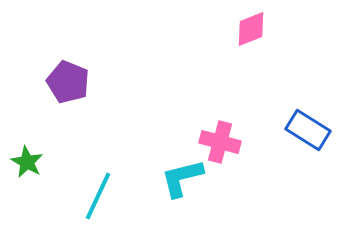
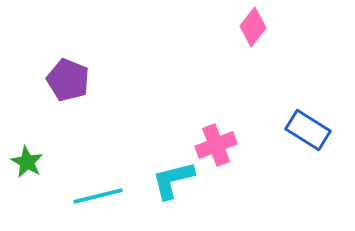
pink diamond: moved 2 px right, 2 px up; rotated 30 degrees counterclockwise
purple pentagon: moved 2 px up
pink cross: moved 4 px left, 3 px down; rotated 36 degrees counterclockwise
cyan L-shape: moved 9 px left, 2 px down
cyan line: rotated 51 degrees clockwise
